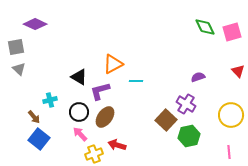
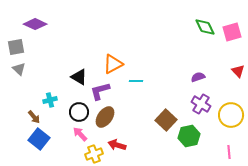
purple cross: moved 15 px right
